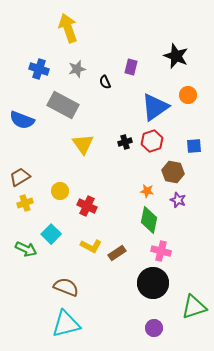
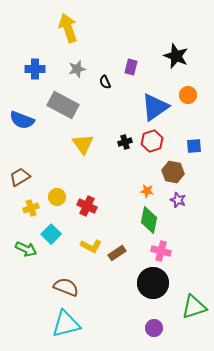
blue cross: moved 4 px left; rotated 18 degrees counterclockwise
yellow circle: moved 3 px left, 6 px down
yellow cross: moved 6 px right, 5 px down
